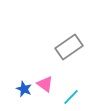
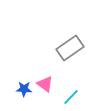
gray rectangle: moved 1 px right, 1 px down
blue star: rotated 21 degrees counterclockwise
